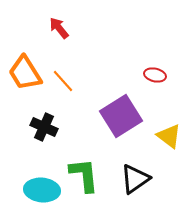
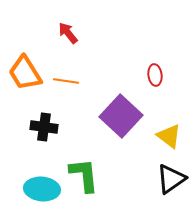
red arrow: moved 9 px right, 5 px down
red ellipse: rotated 70 degrees clockwise
orange line: moved 3 px right; rotated 40 degrees counterclockwise
purple square: rotated 15 degrees counterclockwise
black cross: rotated 16 degrees counterclockwise
black triangle: moved 36 px right
cyan ellipse: moved 1 px up
